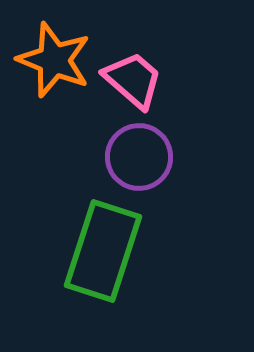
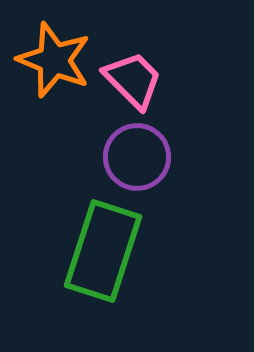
pink trapezoid: rotated 4 degrees clockwise
purple circle: moved 2 px left
